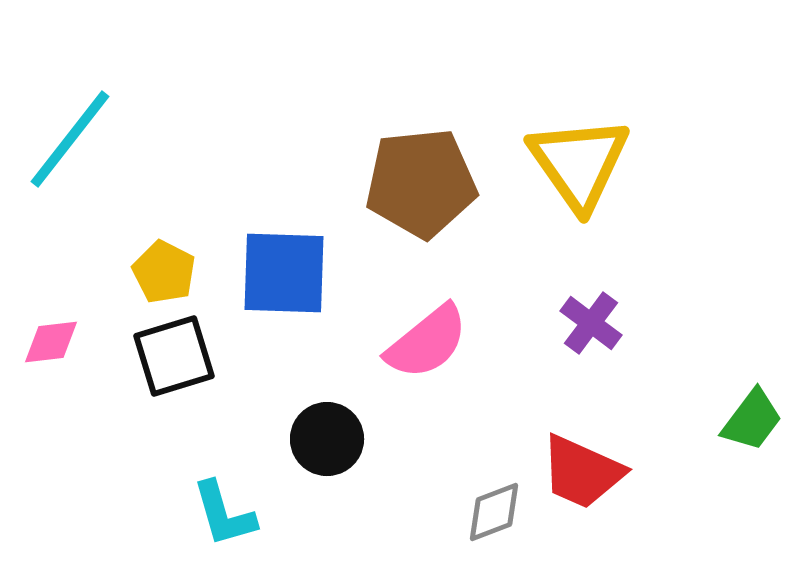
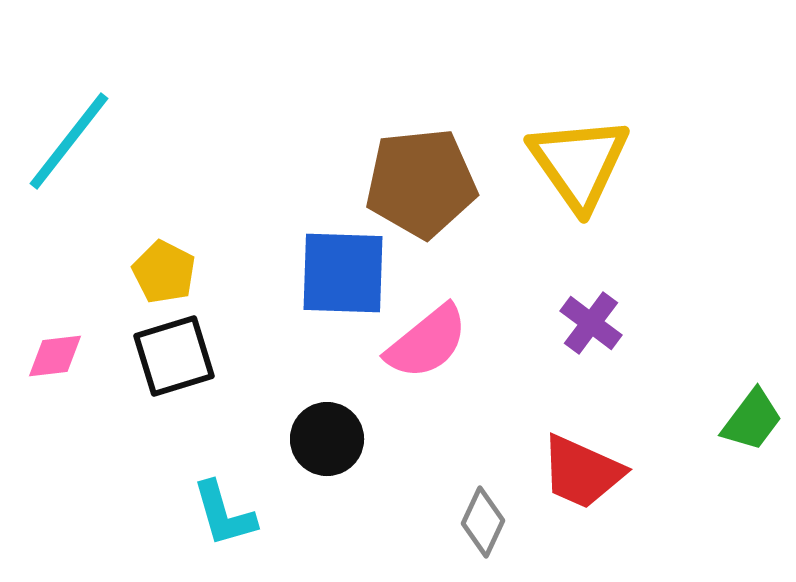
cyan line: moved 1 px left, 2 px down
blue square: moved 59 px right
pink diamond: moved 4 px right, 14 px down
gray diamond: moved 11 px left, 10 px down; rotated 44 degrees counterclockwise
